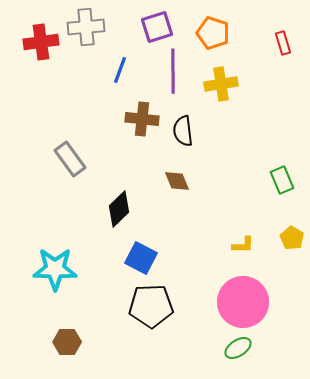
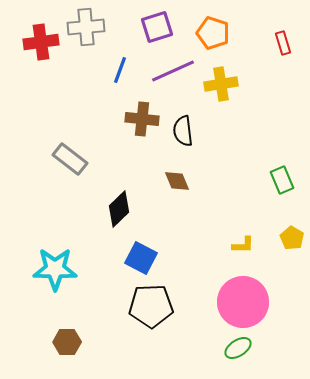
purple line: rotated 66 degrees clockwise
gray rectangle: rotated 16 degrees counterclockwise
